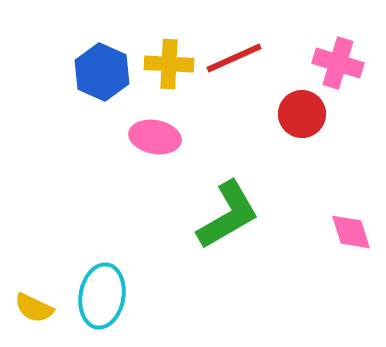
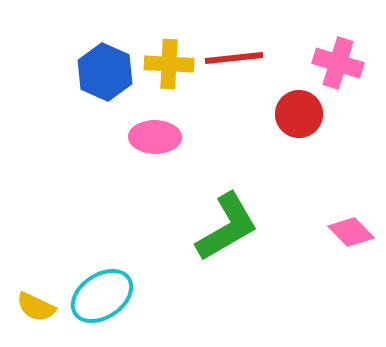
red line: rotated 18 degrees clockwise
blue hexagon: moved 3 px right
red circle: moved 3 px left
pink ellipse: rotated 9 degrees counterclockwise
green L-shape: moved 1 px left, 12 px down
pink diamond: rotated 27 degrees counterclockwise
cyan ellipse: rotated 46 degrees clockwise
yellow semicircle: moved 2 px right, 1 px up
